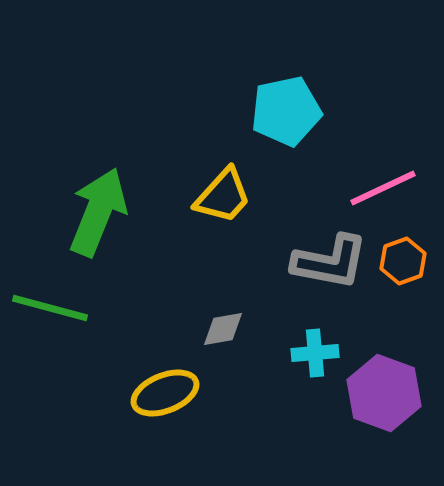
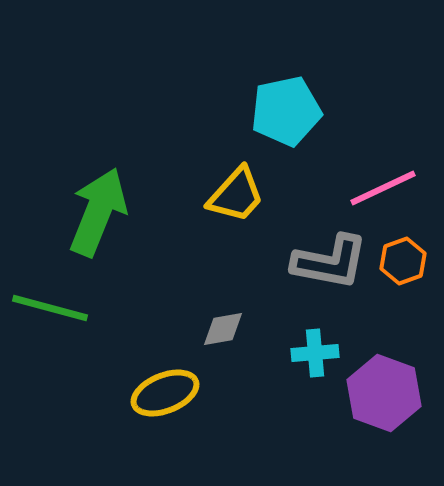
yellow trapezoid: moved 13 px right, 1 px up
